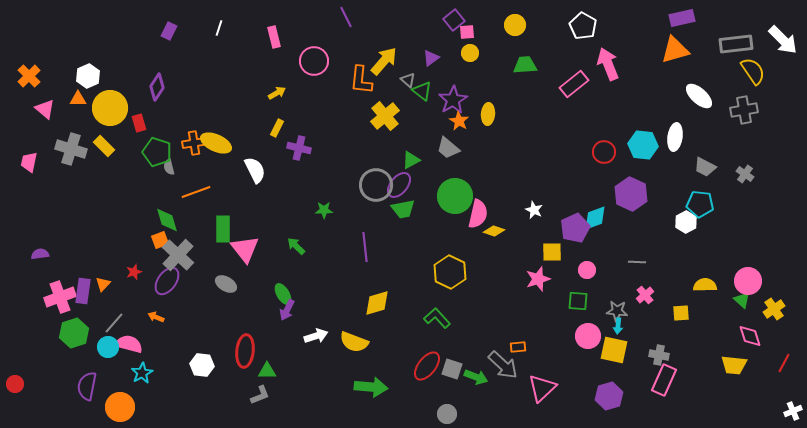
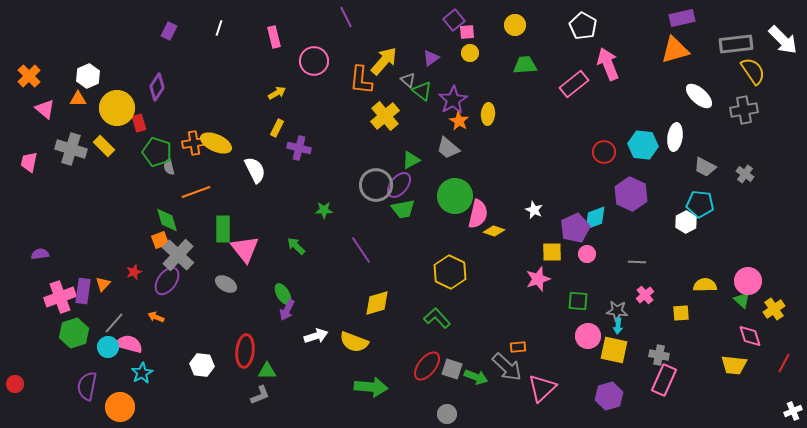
yellow circle at (110, 108): moved 7 px right
purple line at (365, 247): moved 4 px left, 3 px down; rotated 28 degrees counterclockwise
pink circle at (587, 270): moved 16 px up
gray arrow at (503, 365): moved 4 px right, 2 px down
